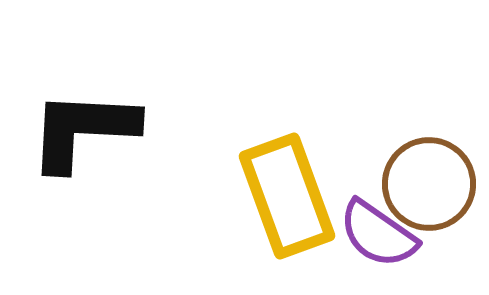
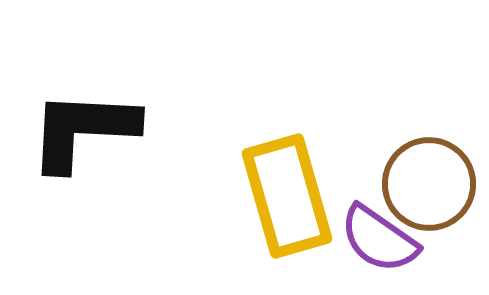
yellow rectangle: rotated 4 degrees clockwise
purple semicircle: moved 1 px right, 5 px down
